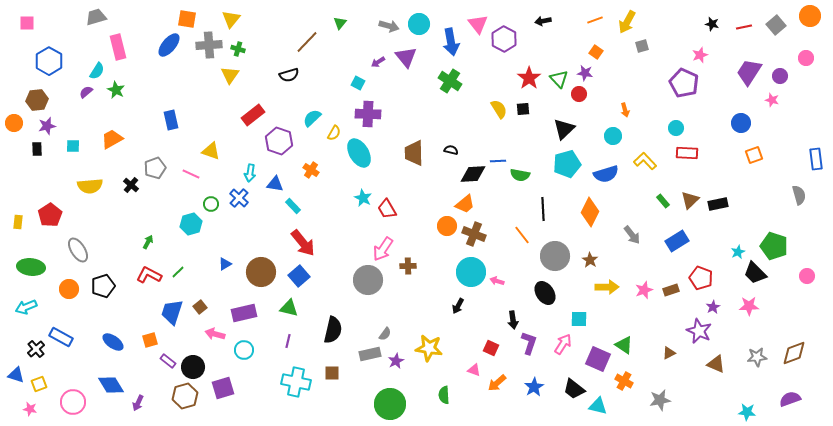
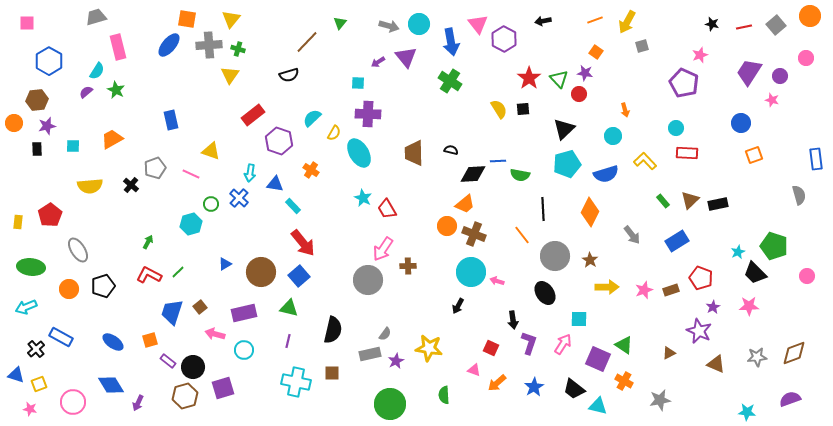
cyan square at (358, 83): rotated 24 degrees counterclockwise
